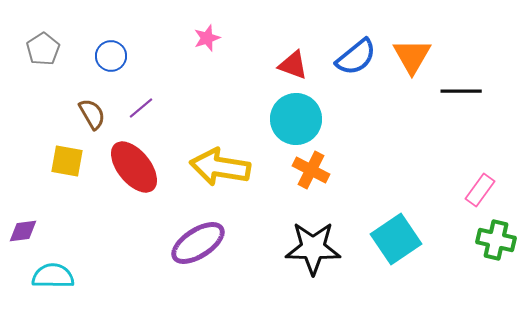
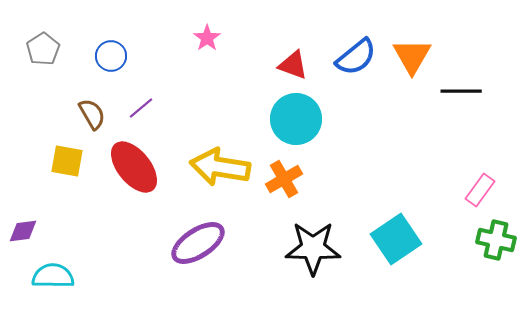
pink star: rotated 16 degrees counterclockwise
orange cross: moved 27 px left, 9 px down; rotated 33 degrees clockwise
